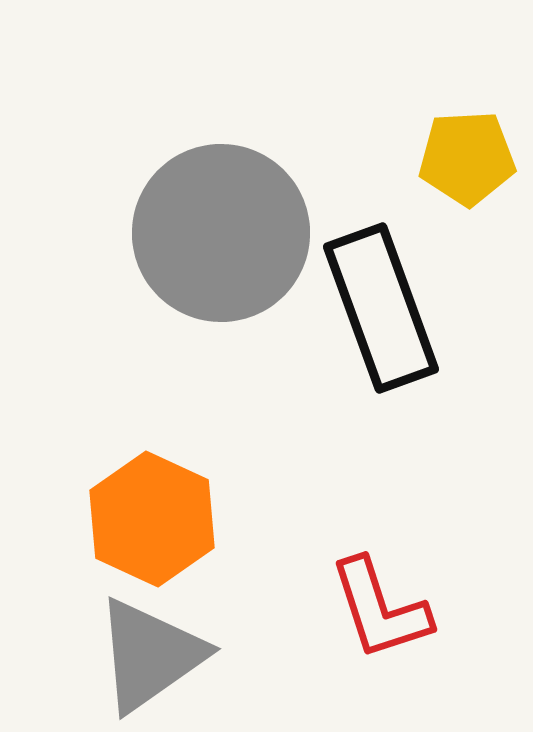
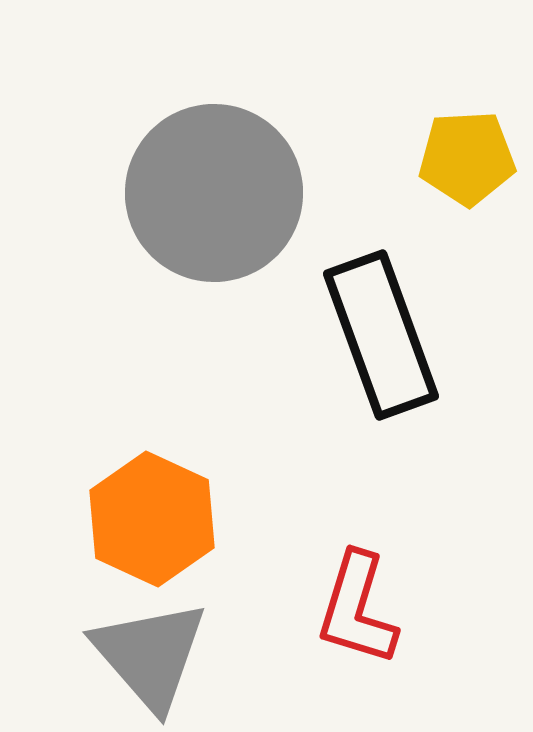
gray circle: moved 7 px left, 40 px up
black rectangle: moved 27 px down
red L-shape: moved 23 px left; rotated 35 degrees clockwise
gray triangle: rotated 36 degrees counterclockwise
